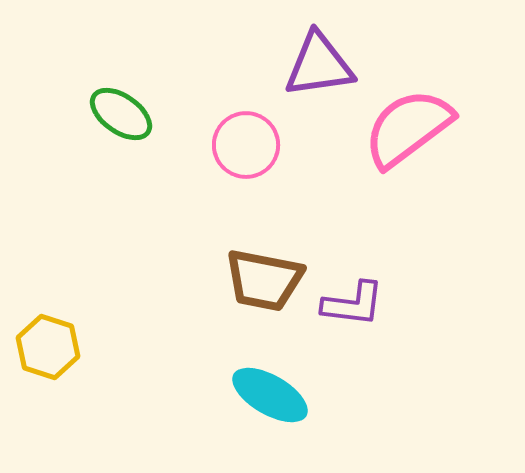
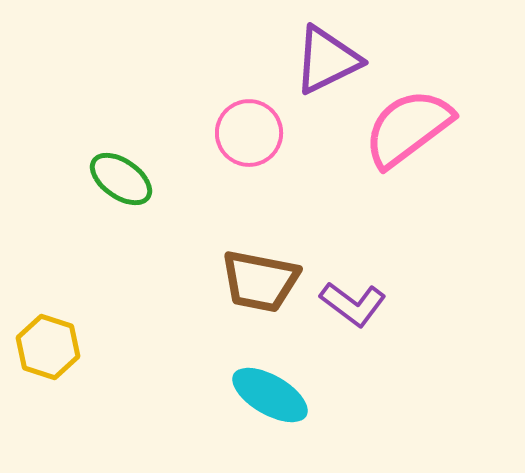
purple triangle: moved 8 px right, 5 px up; rotated 18 degrees counterclockwise
green ellipse: moved 65 px down
pink circle: moved 3 px right, 12 px up
brown trapezoid: moved 4 px left, 1 px down
purple L-shape: rotated 30 degrees clockwise
